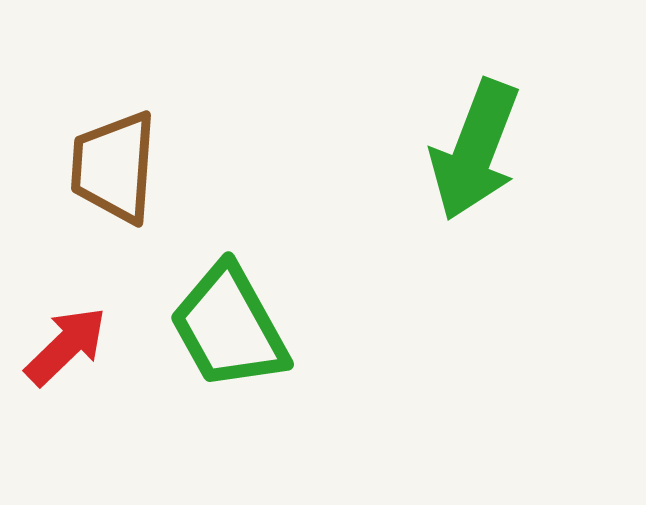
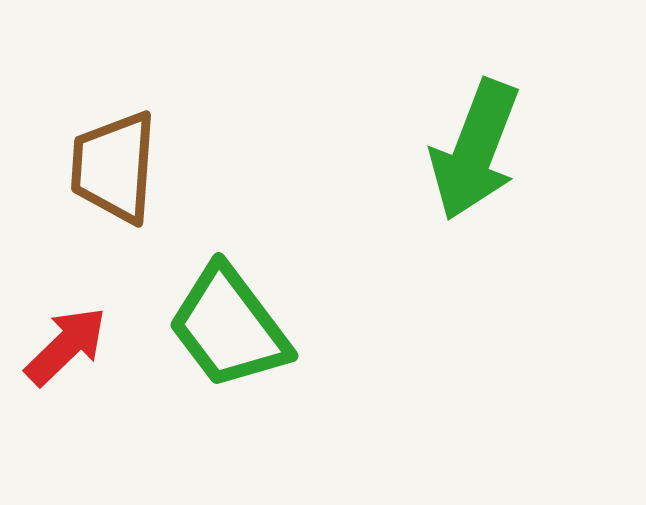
green trapezoid: rotated 8 degrees counterclockwise
